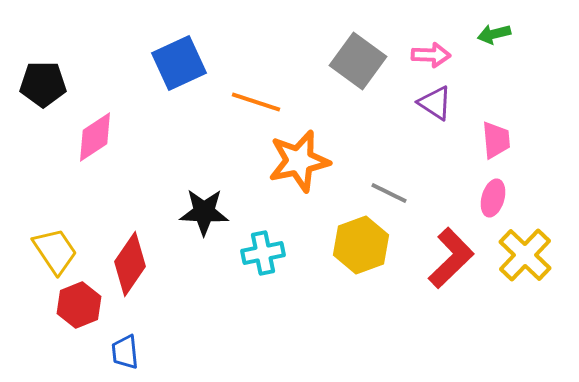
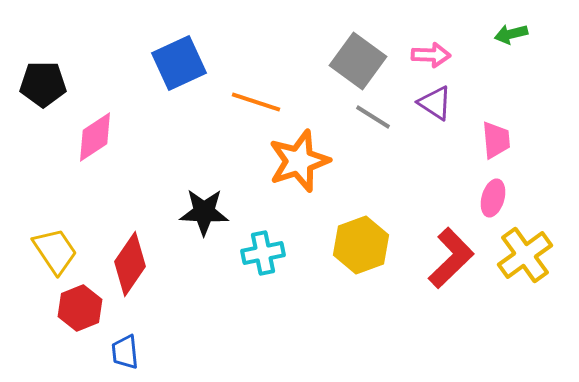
green arrow: moved 17 px right
orange star: rotated 6 degrees counterclockwise
gray line: moved 16 px left, 76 px up; rotated 6 degrees clockwise
yellow cross: rotated 10 degrees clockwise
red hexagon: moved 1 px right, 3 px down
